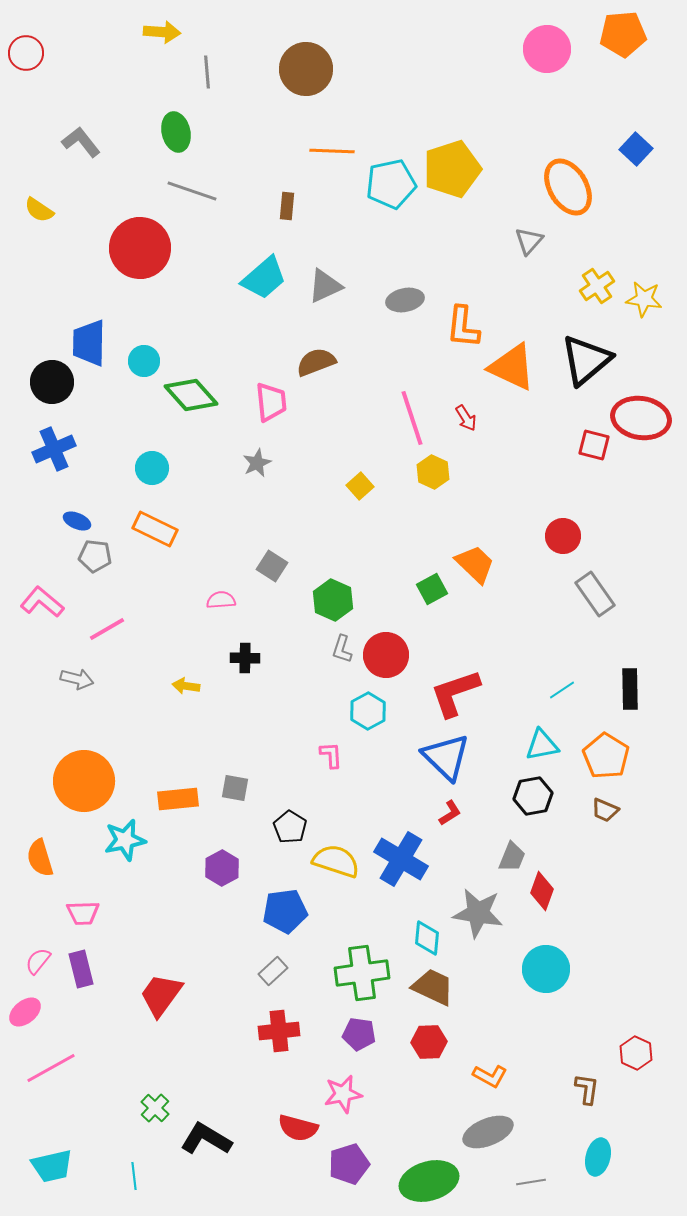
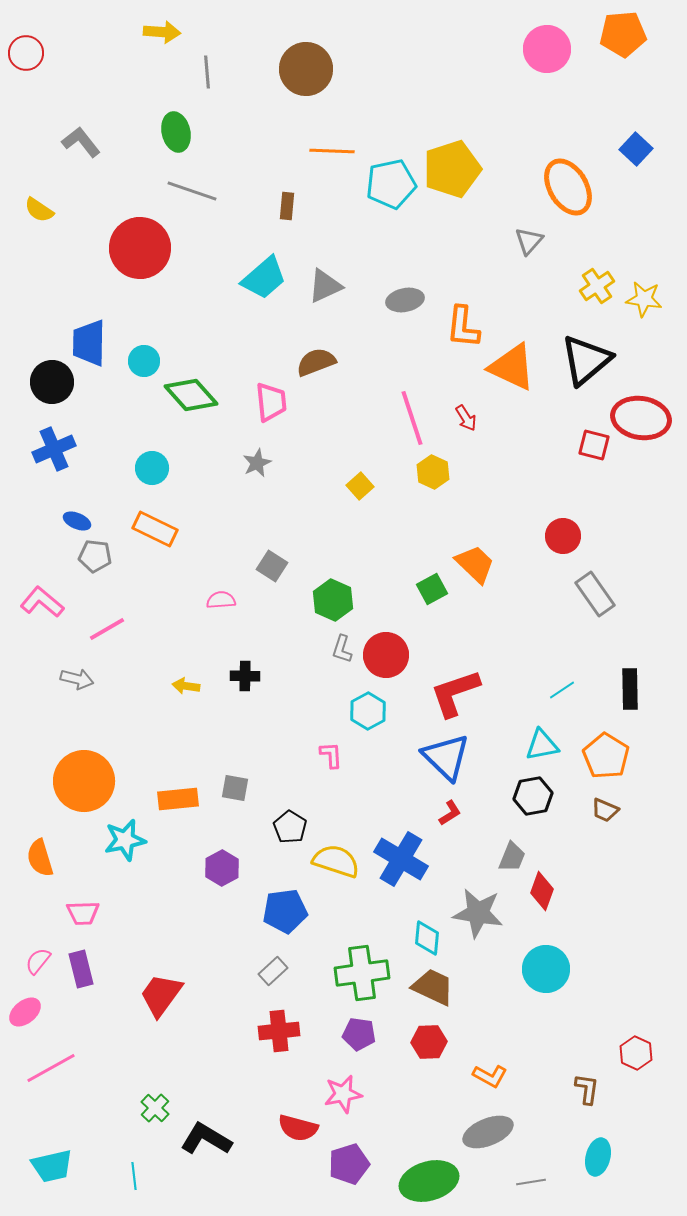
black cross at (245, 658): moved 18 px down
